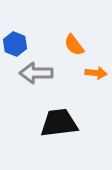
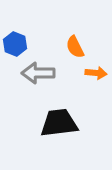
orange semicircle: moved 1 px right, 2 px down; rotated 10 degrees clockwise
gray arrow: moved 2 px right
